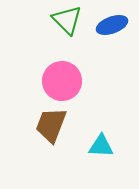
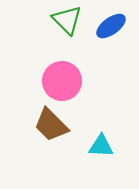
blue ellipse: moved 1 px left, 1 px down; rotated 16 degrees counterclockwise
brown trapezoid: rotated 66 degrees counterclockwise
